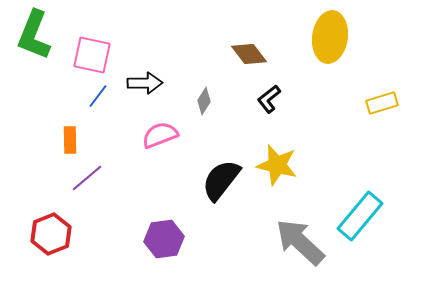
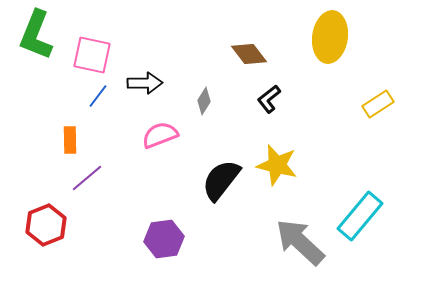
green L-shape: moved 2 px right
yellow rectangle: moved 4 px left, 1 px down; rotated 16 degrees counterclockwise
red hexagon: moved 5 px left, 9 px up
